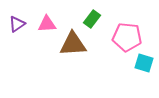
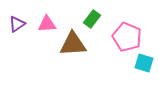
pink pentagon: rotated 16 degrees clockwise
